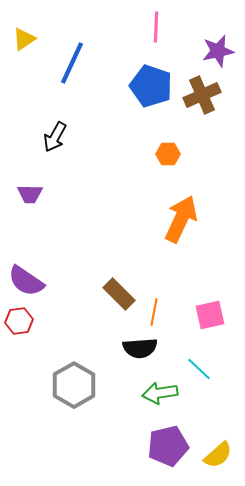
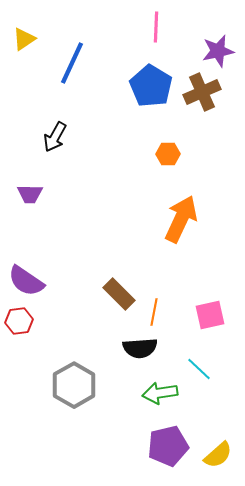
blue pentagon: rotated 12 degrees clockwise
brown cross: moved 3 px up
